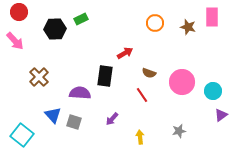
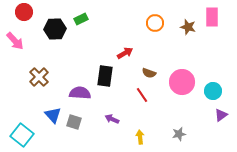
red circle: moved 5 px right
purple arrow: rotated 72 degrees clockwise
gray star: moved 3 px down
